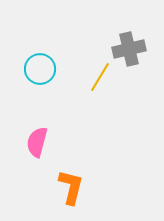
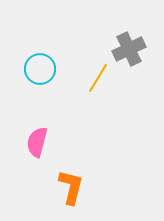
gray cross: rotated 12 degrees counterclockwise
yellow line: moved 2 px left, 1 px down
